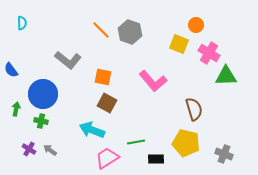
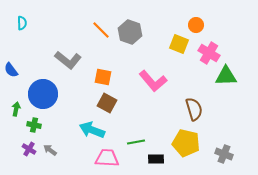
green cross: moved 7 px left, 4 px down
pink trapezoid: rotated 35 degrees clockwise
